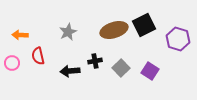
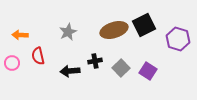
purple square: moved 2 px left
